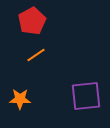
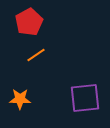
red pentagon: moved 3 px left, 1 px down
purple square: moved 1 px left, 2 px down
